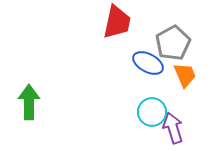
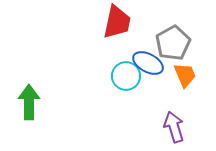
cyan circle: moved 26 px left, 36 px up
purple arrow: moved 1 px right, 1 px up
